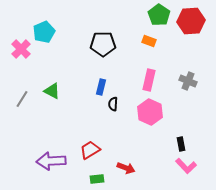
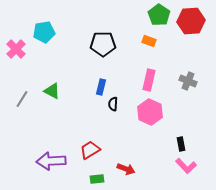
cyan pentagon: rotated 15 degrees clockwise
pink cross: moved 5 px left
red arrow: moved 1 px down
